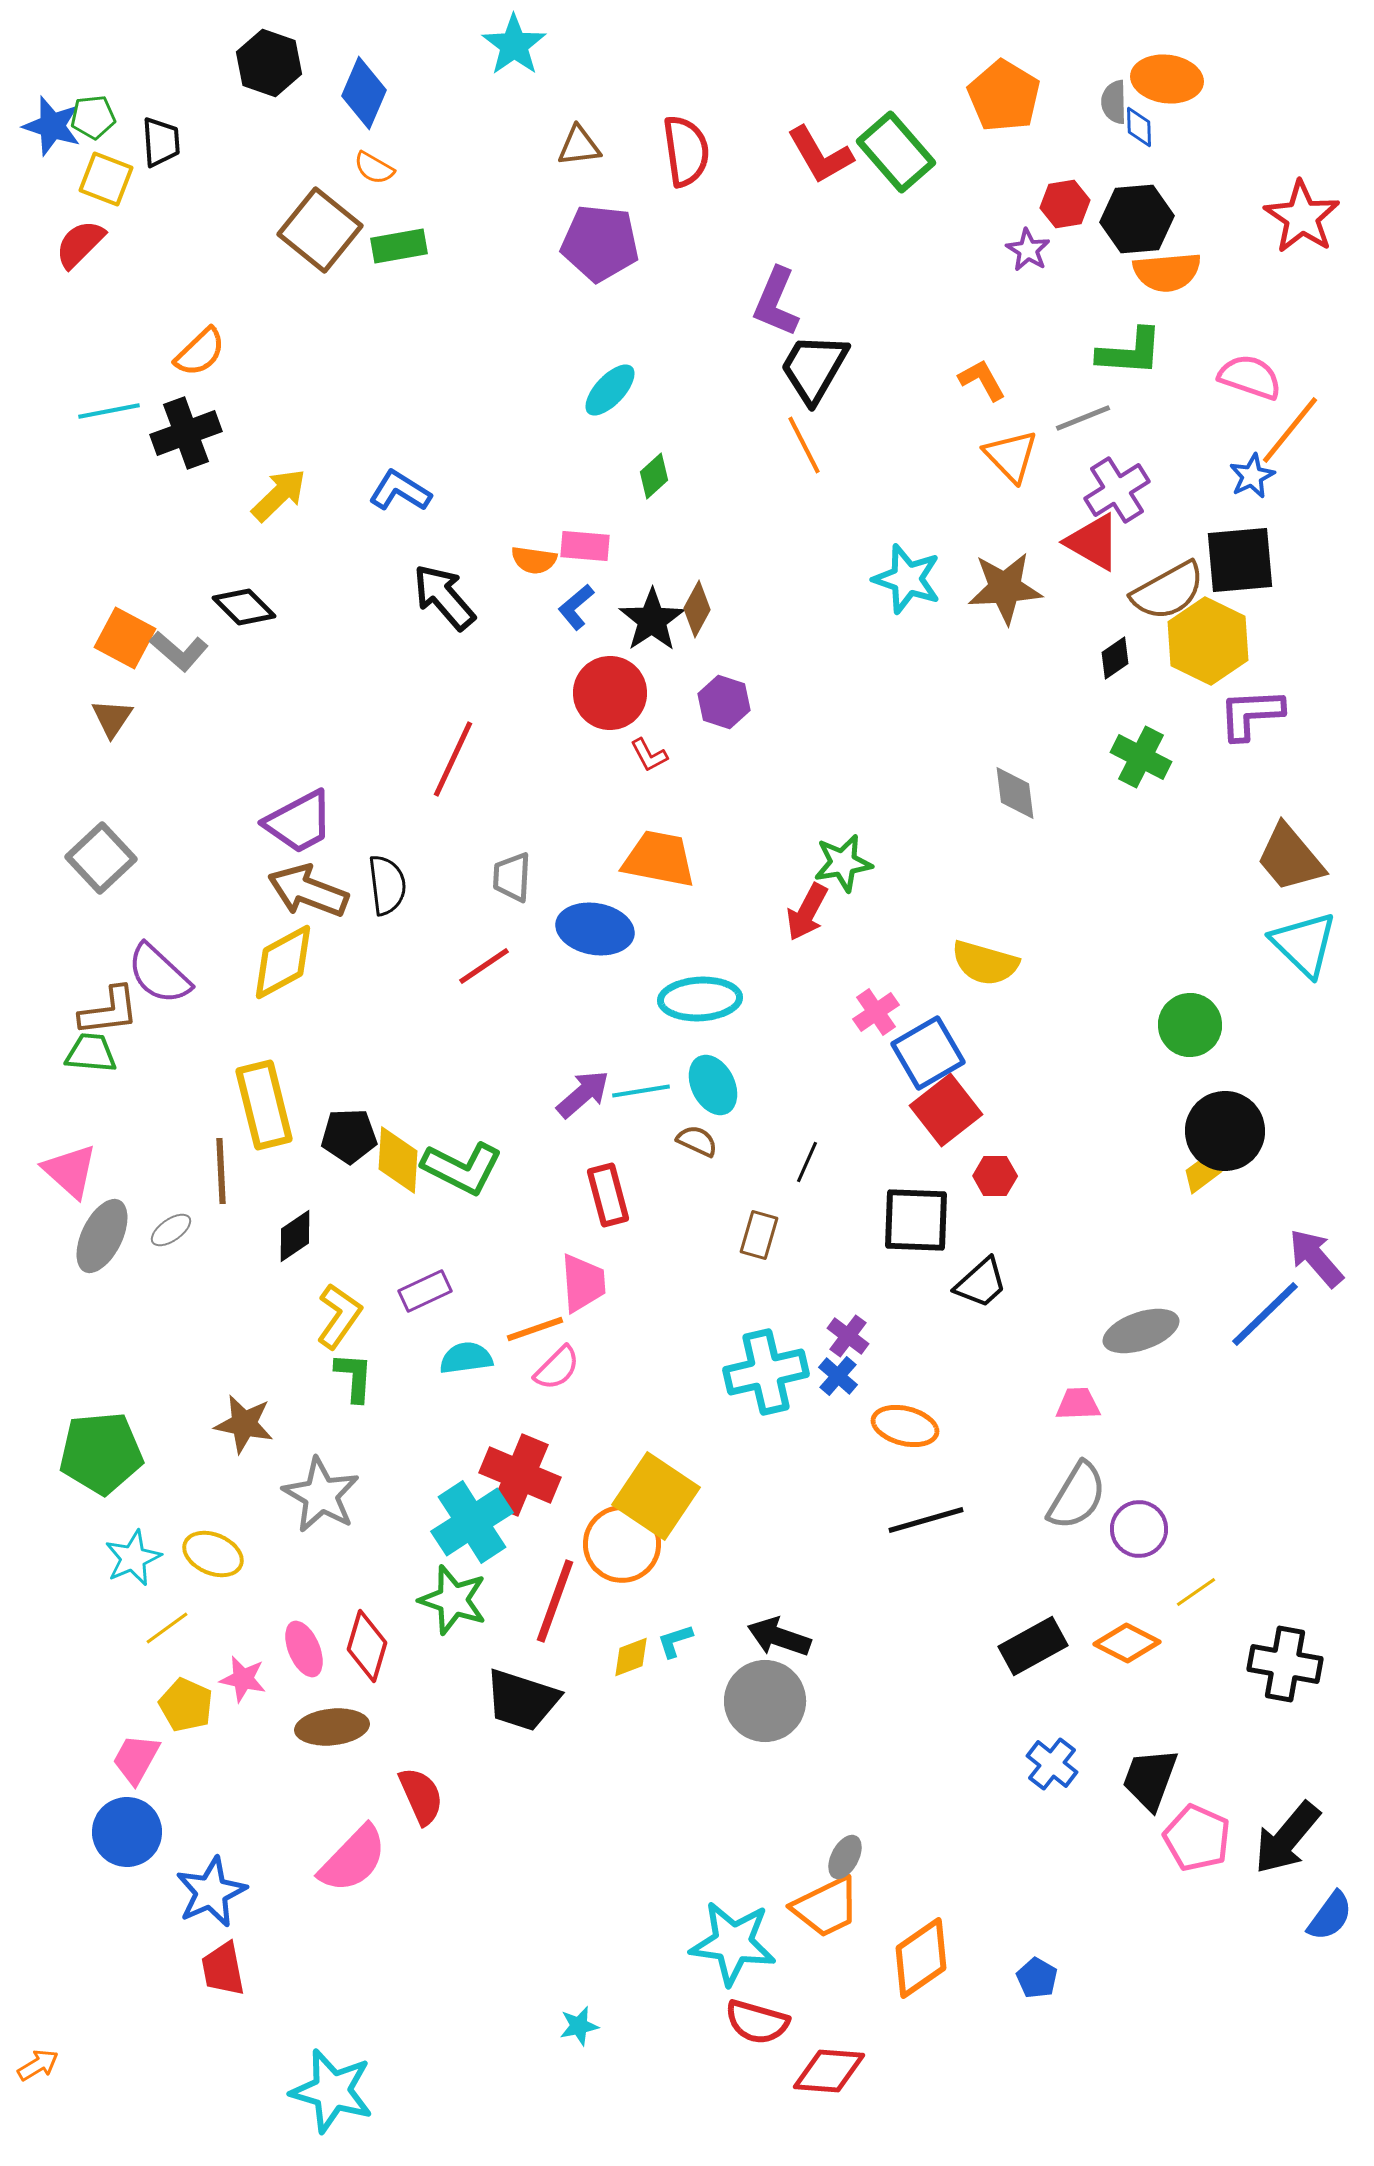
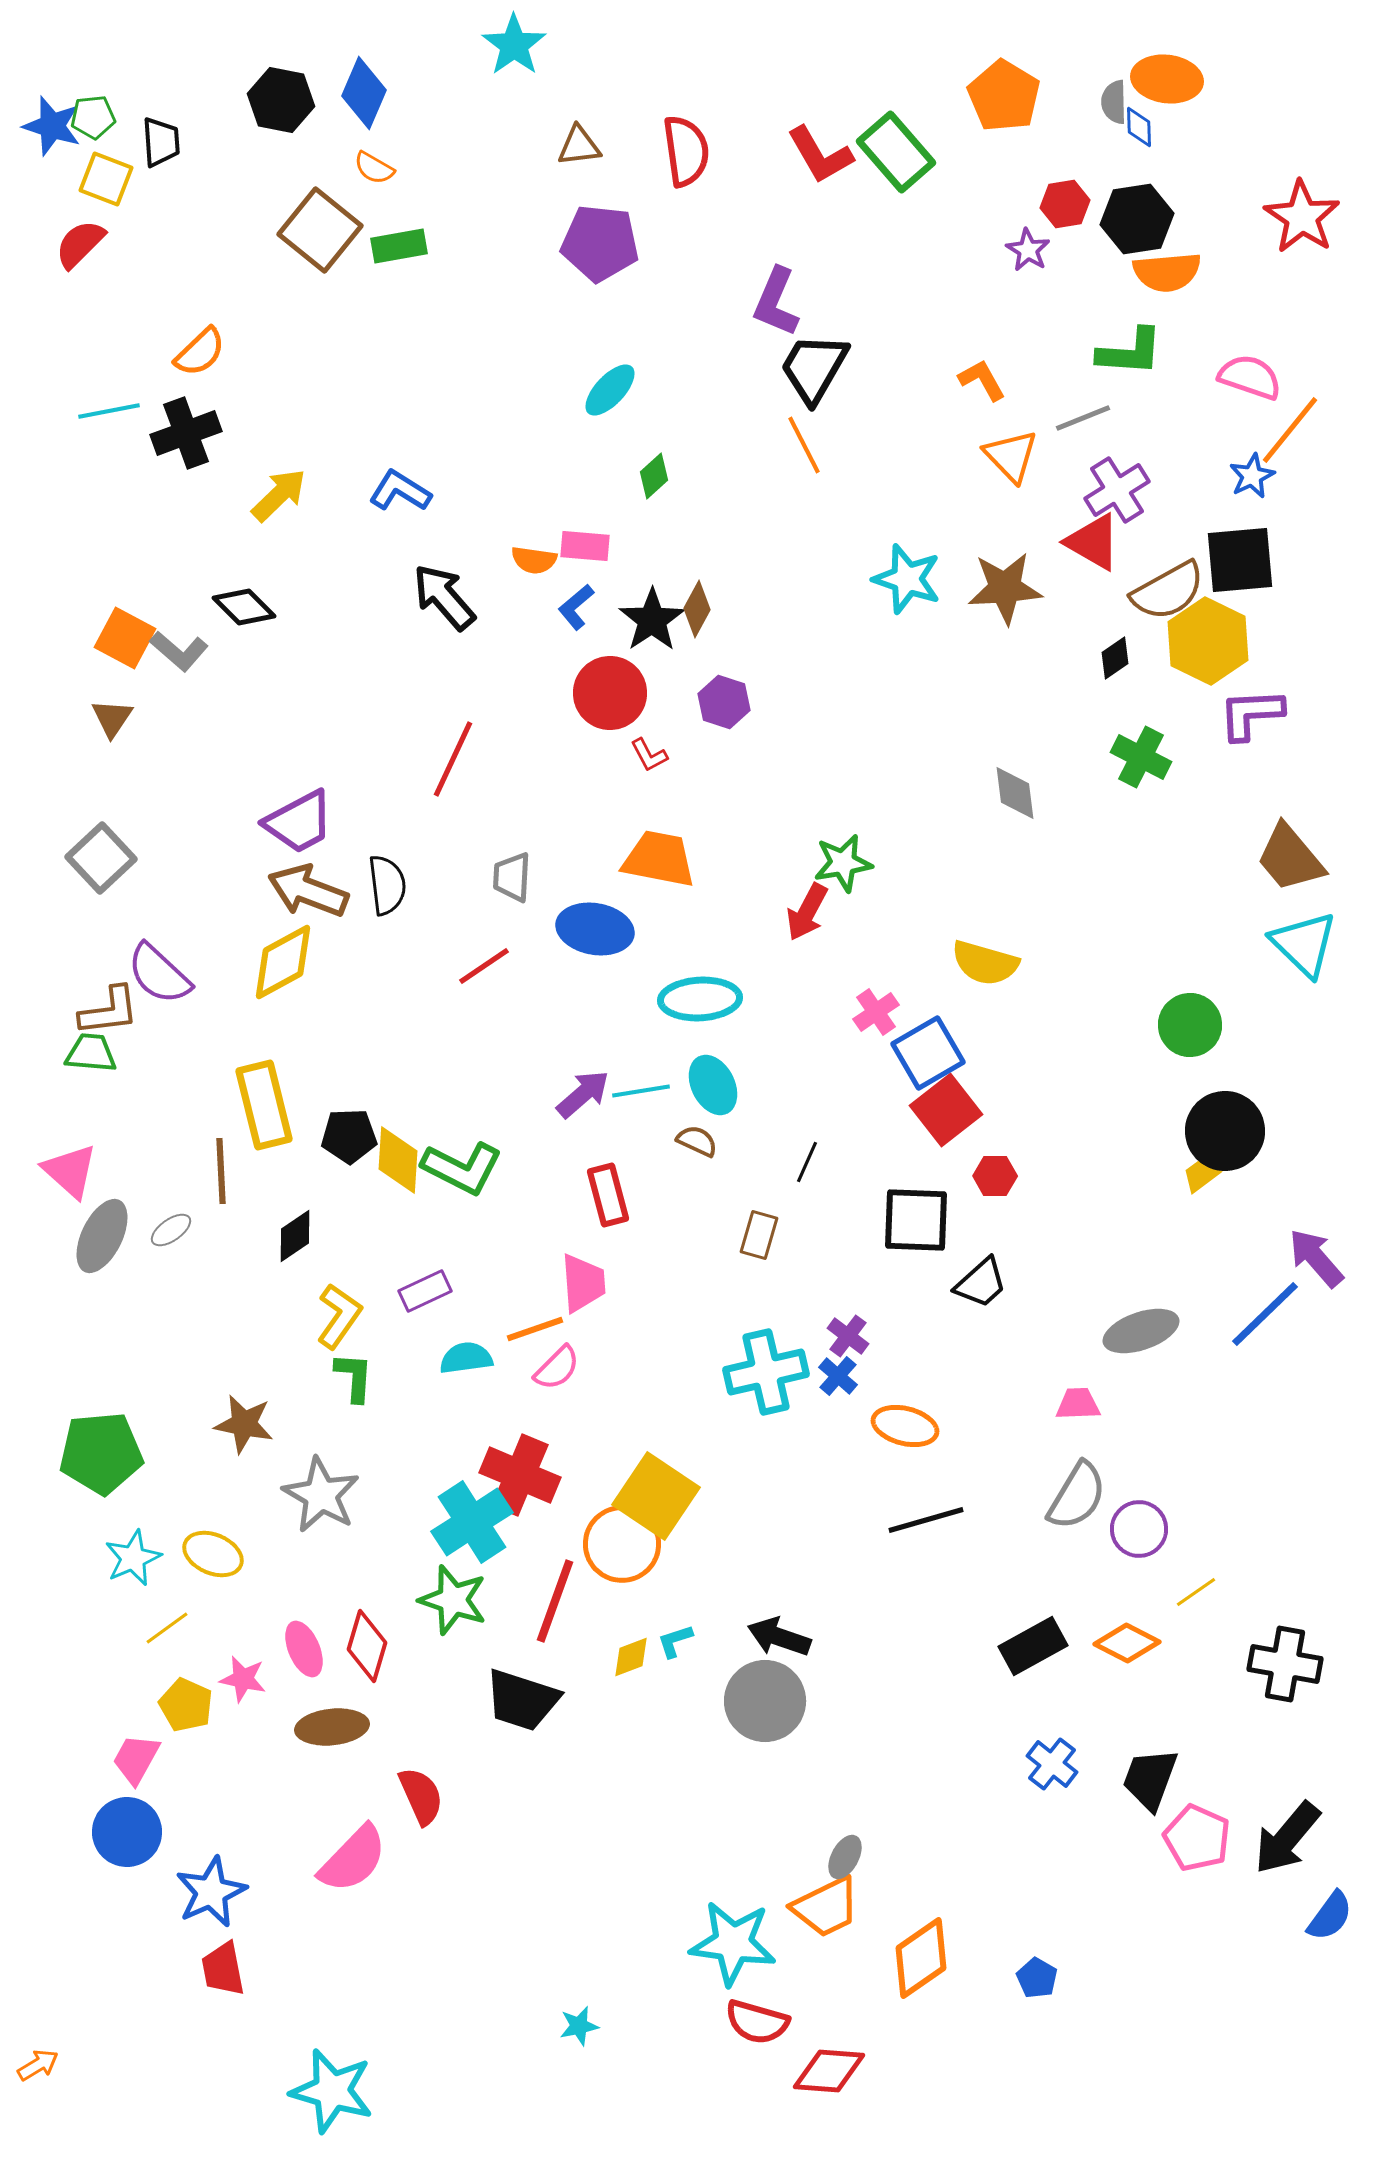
black hexagon at (269, 63): moved 12 px right, 37 px down; rotated 8 degrees counterclockwise
black hexagon at (1137, 219): rotated 4 degrees counterclockwise
